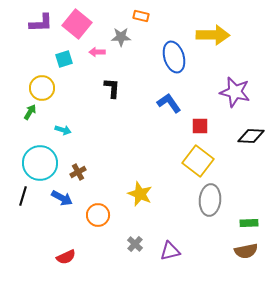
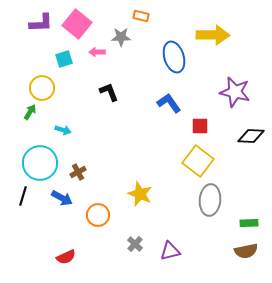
black L-shape: moved 3 px left, 4 px down; rotated 25 degrees counterclockwise
